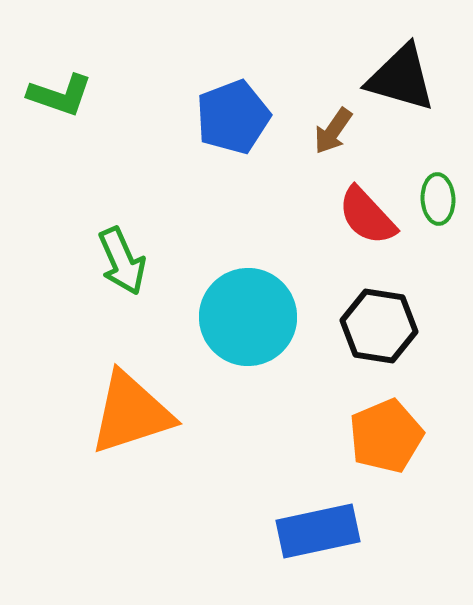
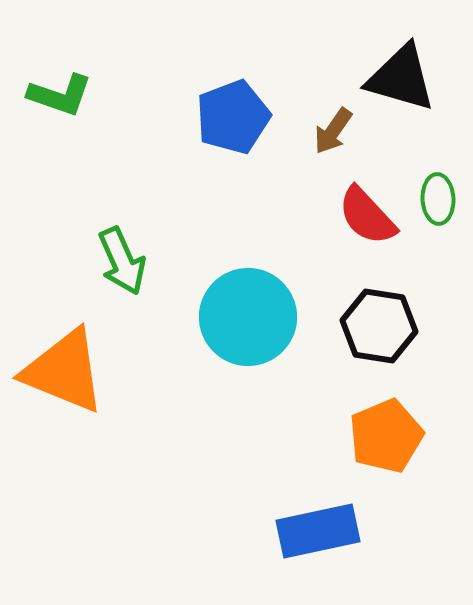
orange triangle: moved 67 px left, 42 px up; rotated 40 degrees clockwise
